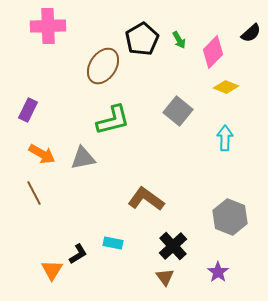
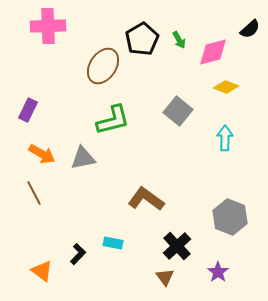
black semicircle: moved 1 px left, 4 px up
pink diamond: rotated 32 degrees clockwise
black cross: moved 4 px right
black L-shape: rotated 15 degrees counterclockwise
orange triangle: moved 10 px left, 1 px down; rotated 25 degrees counterclockwise
